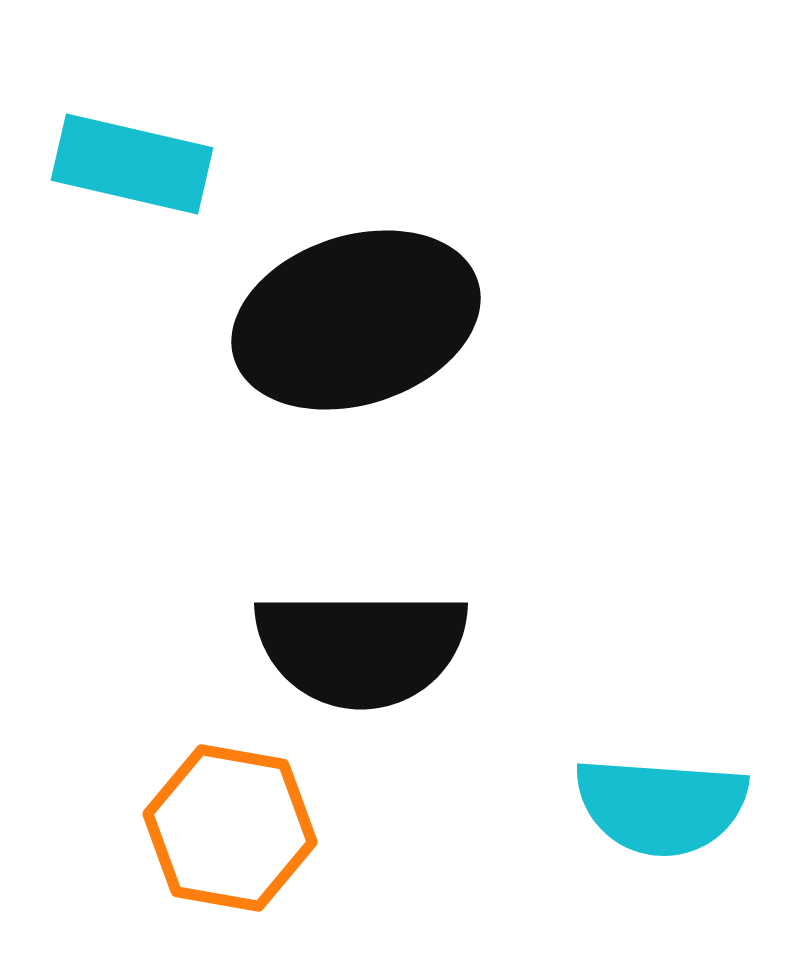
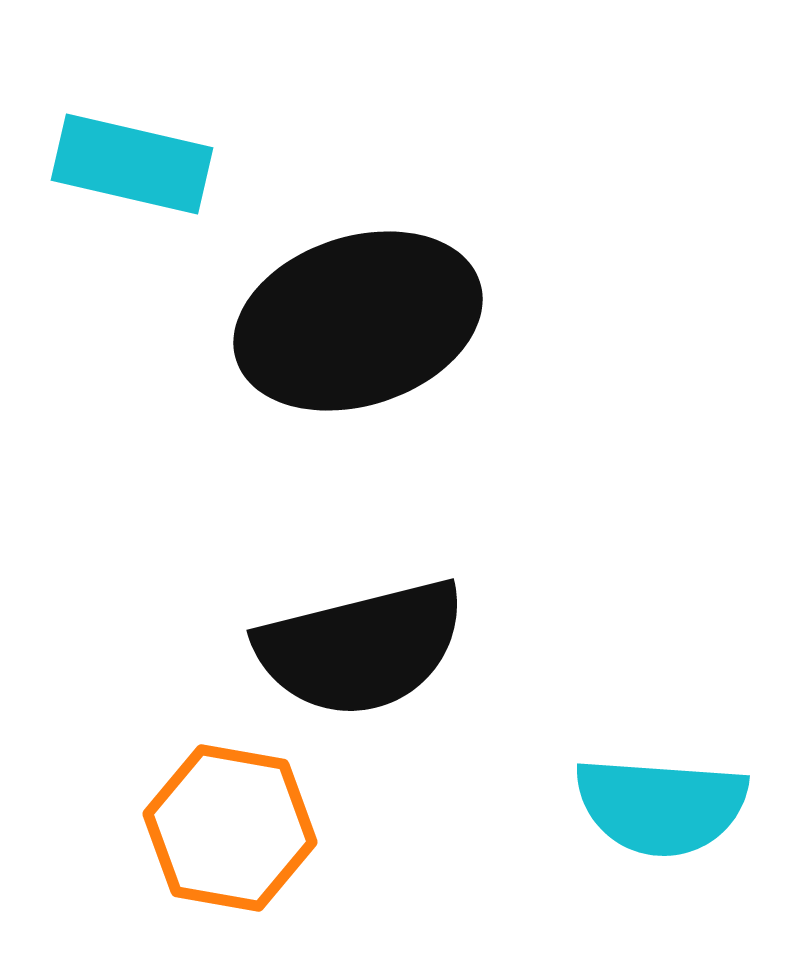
black ellipse: moved 2 px right, 1 px down
black semicircle: rotated 14 degrees counterclockwise
